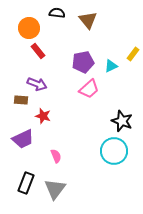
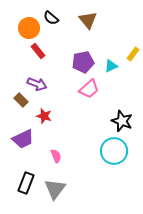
black semicircle: moved 6 px left, 5 px down; rotated 147 degrees counterclockwise
brown rectangle: rotated 40 degrees clockwise
red star: moved 1 px right
